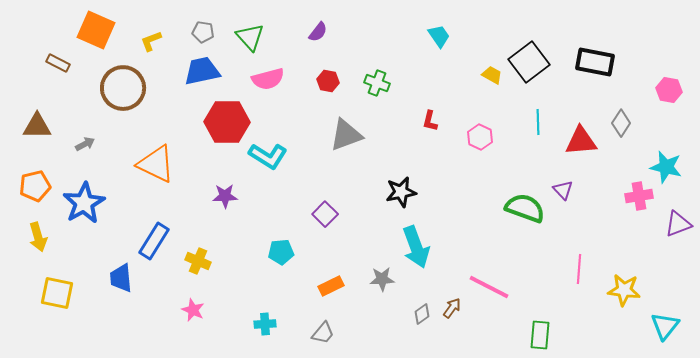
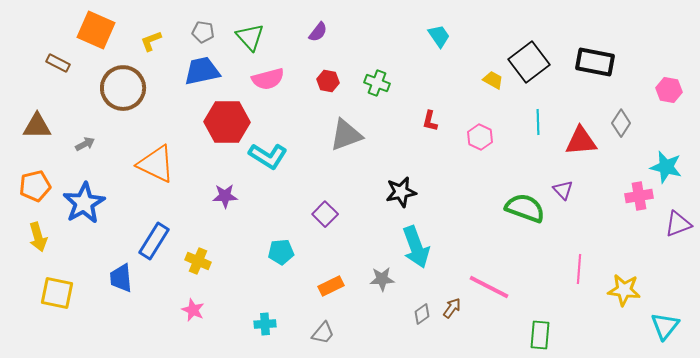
yellow trapezoid at (492, 75): moved 1 px right, 5 px down
